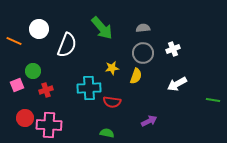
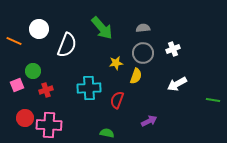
yellow star: moved 4 px right, 5 px up
red semicircle: moved 5 px right, 2 px up; rotated 102 degrees clockwise
